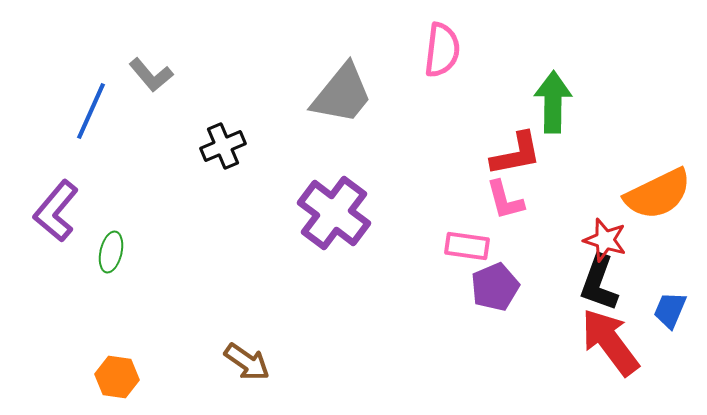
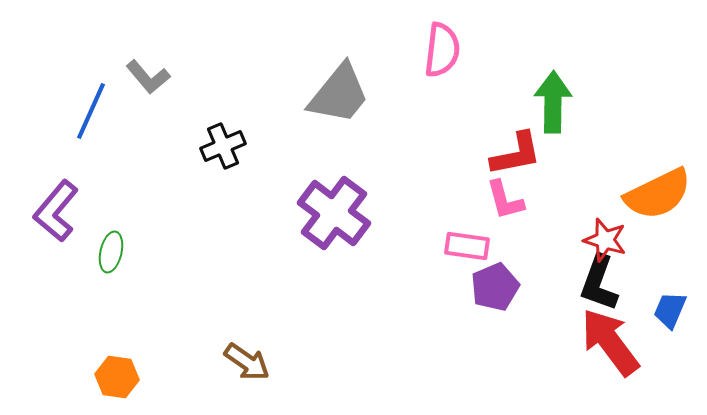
gray L-shape: moved 3 px left, 2 px down
gray trapezoid: moved 3 px left
